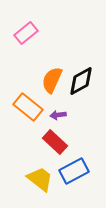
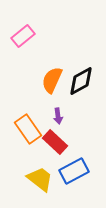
pink rectangle: moved 3 px left, 3 px down
orange rectangle: moved 22 px down; rotated 16 degrees clockwise
purple arrow: moved 1 px down; rotated 91 degrees counterclockwise
